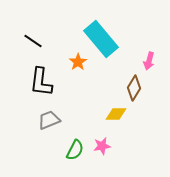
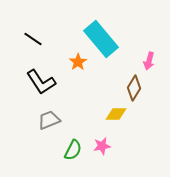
black line: moved 2 px up
black L-shape: rotated 40 degrees counterclockwise
green semicircle: moved 2 px left
